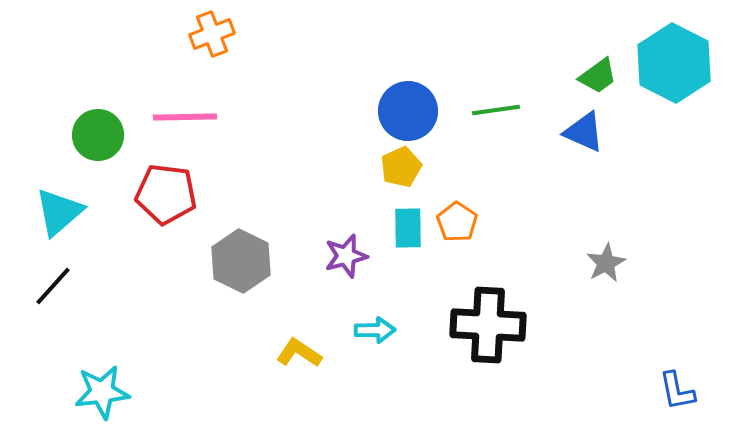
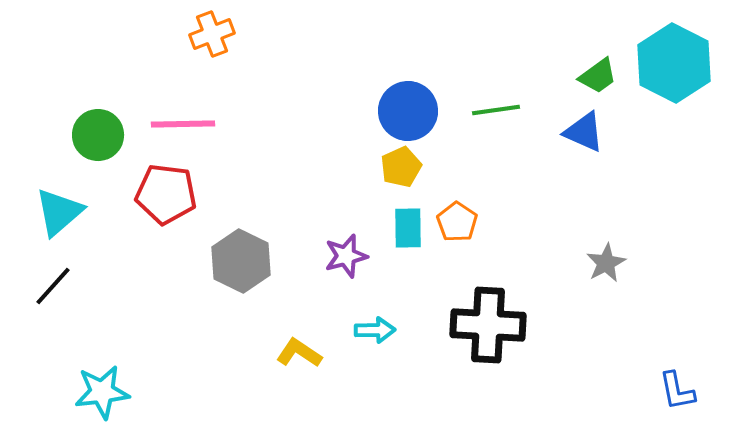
pink line: moved 2 px left, 7 px down
